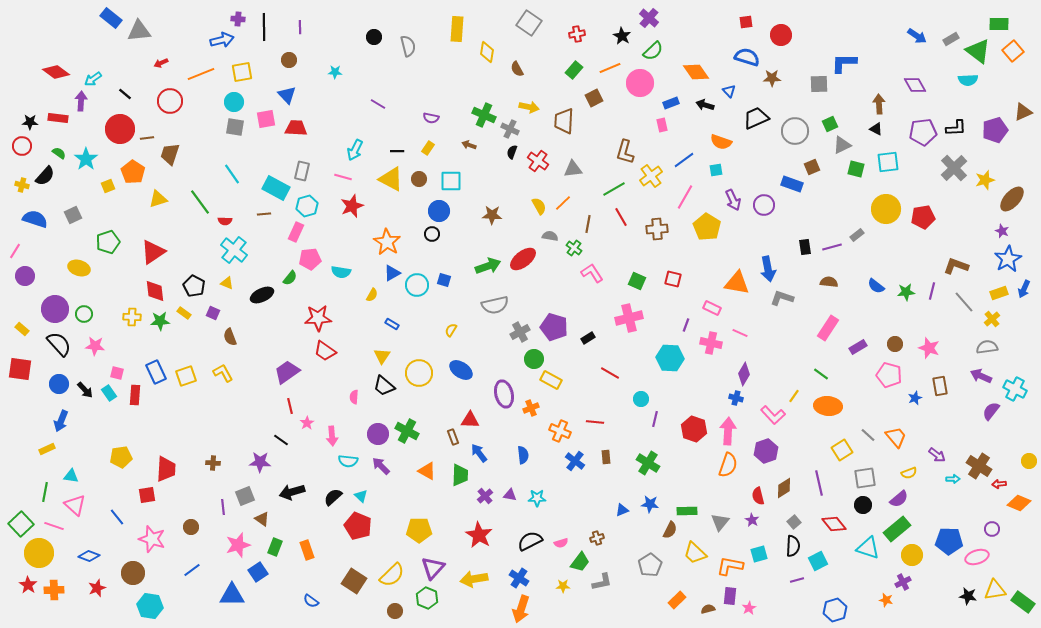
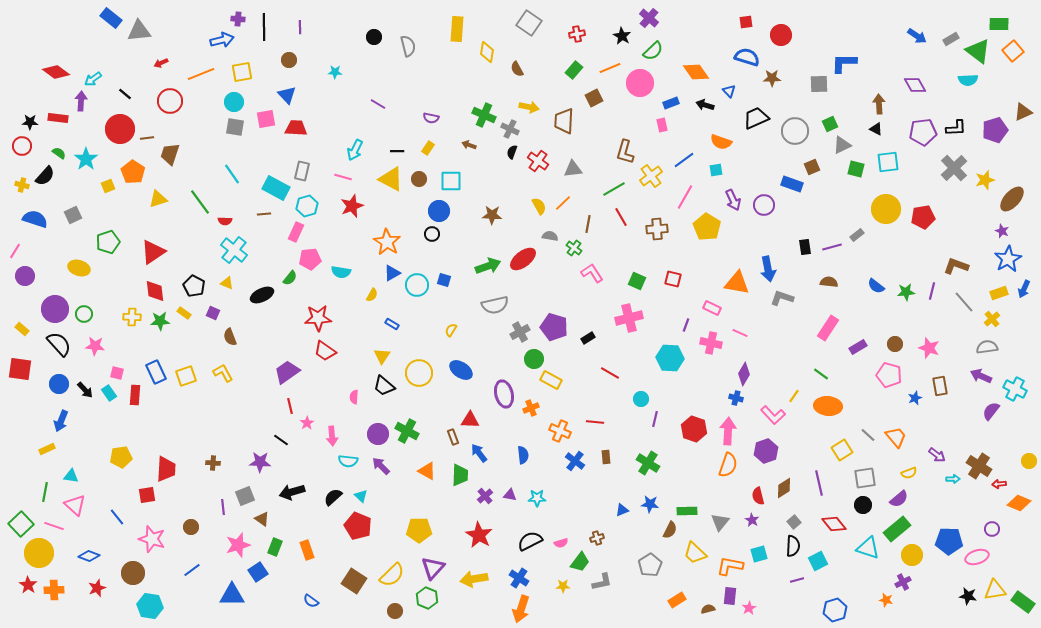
orange rectangle at (677, 600): rotated 12 degrees clockwise
